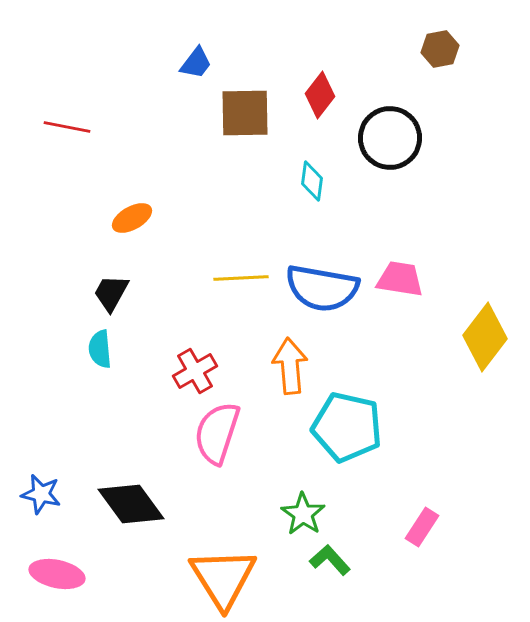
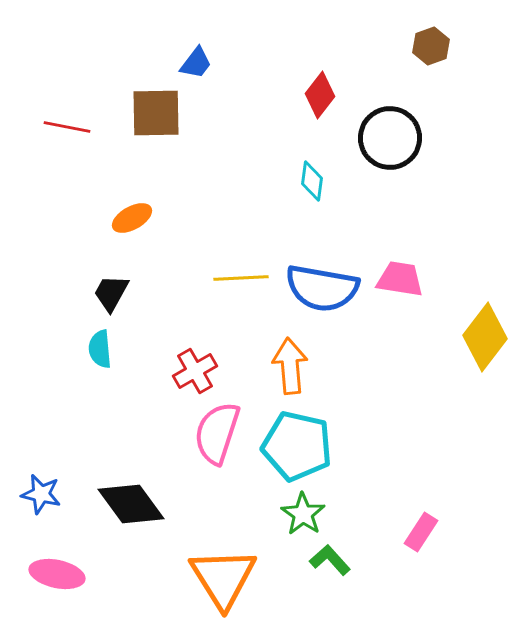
brown hexagon: moved 9 px left, 3 px up; rotated 9 degrees counterclockwise
brown square: moved 89 px left
cyan pentagon: moved 50 px left, 19 px down
pink rectangle: moved 1 px left, 5 px down
